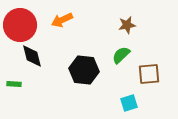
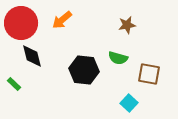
orange arrow: rotated 15 degrees counterclockwise
red circle: moved 1 px right, 2 px up
green semicircle: moved 3 px left, 3 px down; rotated 120 degrees counterclockwise
brown square: rotated 15 degrees clockwise
green rectangle: rotated 40 degrees clockwise
cyan square: rotated 30 degrees counterclockwise
